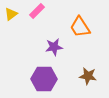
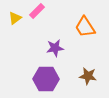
yellow triangle: moved 4 px right, 4 px down
orange trapezoid: moved 5 px right
purple star: moved 1 px right, 1 px down
purple hexagon: moved 2 px right
